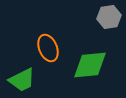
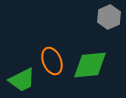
gray hexagon: rotated 15 degrees counterclockwise
orange ellipse: moved 4 px right, 13 px down
